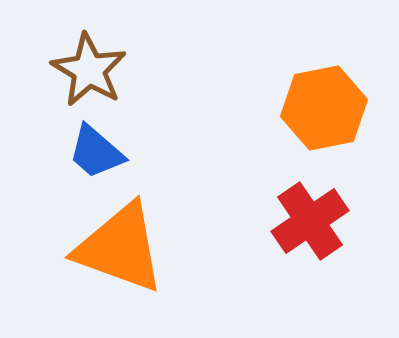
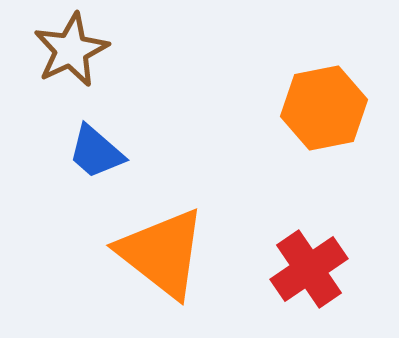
brown star: moved 18 px left, 20 px up; rotated 16 degrees clockwise
red cross: moved 1 px left, 48 px down
orange triangle: moved 42 px right, 5 px down; rotated 18 degrees clockwise
